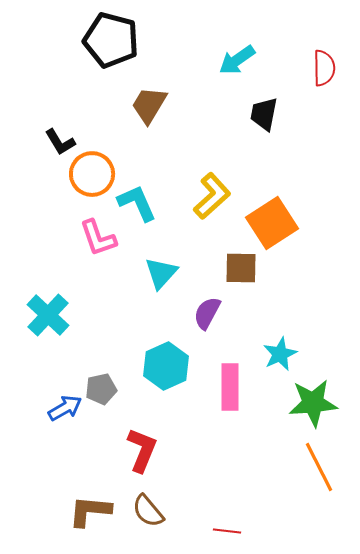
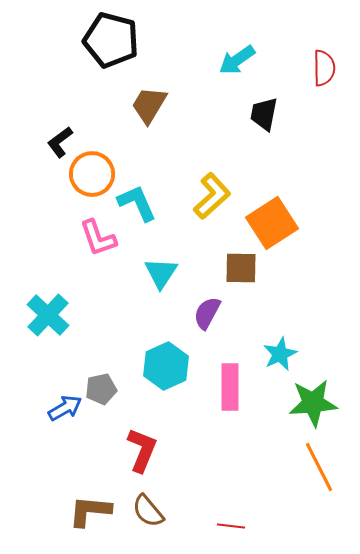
black L-shape: rotated 84 degrees clockwise
cyan triangle: rotated 9 degrees counterclockwise
red line: moved 4 px right, 5 px up
